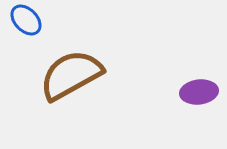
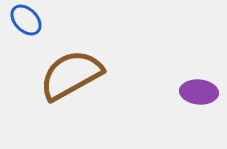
purple ellipse: rotated 12 degrees clockwise
